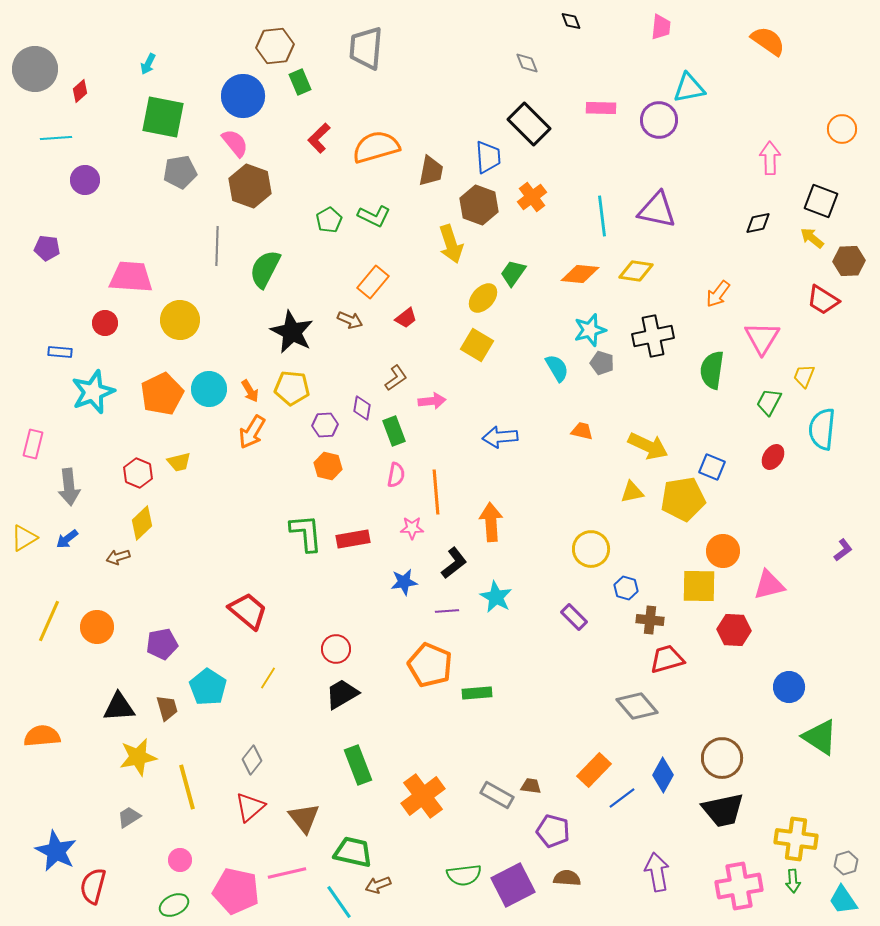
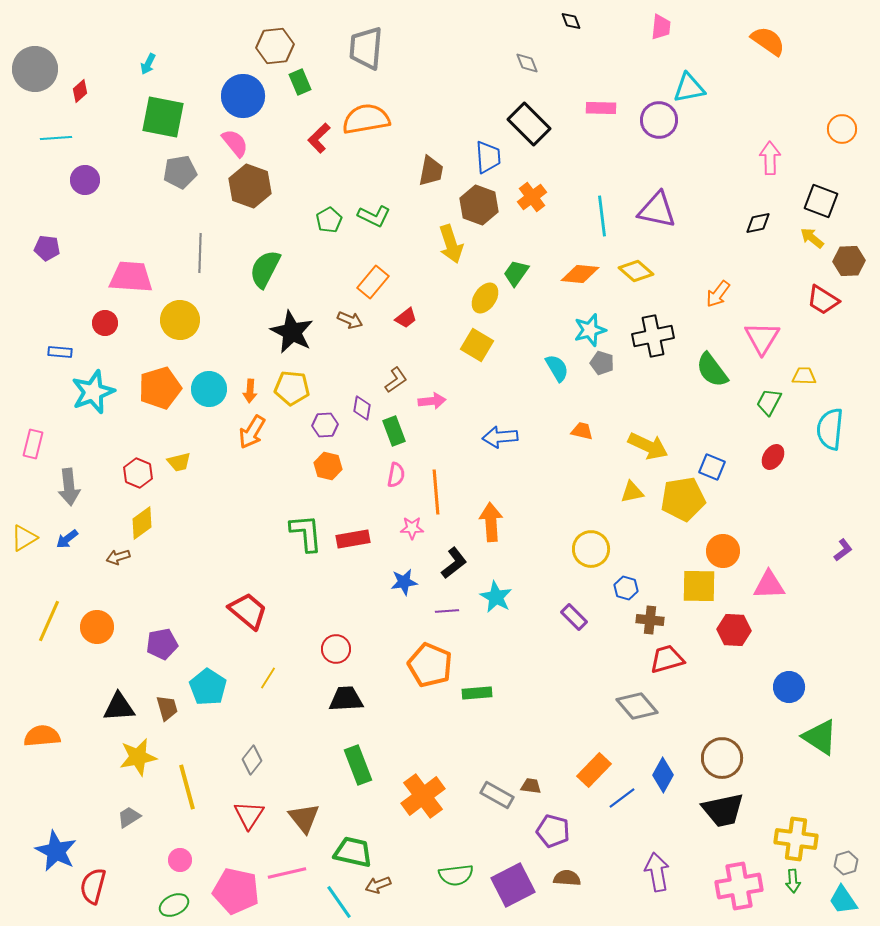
orange semicircle at (376, 147): moved 10 px left, 28 px up; rotated 6 degrees clockwise
gray line at (217, 246): moved 17 px left, 7 px down
yellow diamond at (636, 271): rotated 32 degrees clockwise
green trapezoid at (513, 273): moved 3 px right
yellow ellipse at (483, 298): moved 2 px right; rotated 8 degrees counterclockwise
green semicircle at (712, 370): rotated 45 degrees counterclockwise
yellow trapezoid at (804, 376): rotated 70 degrees clockwise
brown L-shape at (396, 378): moved 2 px down
orange arrow at (250, 391): rotated 35 degrees clockwise
orange pentagon at (162, 394): moved 2 px left, 6 px up; rotated 9 degrees clockwise
cyan semicircle at (822, 429): moved 8 px right
yellow diamond at (142, 523): rotated 8 degrees clockwise
pink triangle at (769, 585): rotated 12 degrees clockwise
black trapezoid at (342, 694): moved 4 px right, 5 px down; rotated 27 degrees clockwise
red triangle at (250, 807): moved 1 px left, 8 px down; rotated 16 degrees counterclockwise
green semicircle at (464, 875): moved 8 px left
